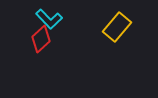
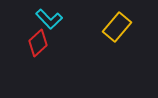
red diamond: moved 3 px left, 4 px down
